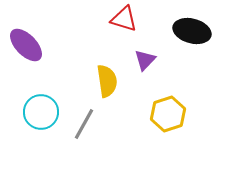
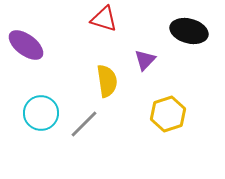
red triangle: moved 20 px left
black ellipse: moved 3 px left
purple ellipse: rotated 9 degrees counterclockwise
cyan circle: moved 1 px down
gray line: rotated 16 degrees clockwise
